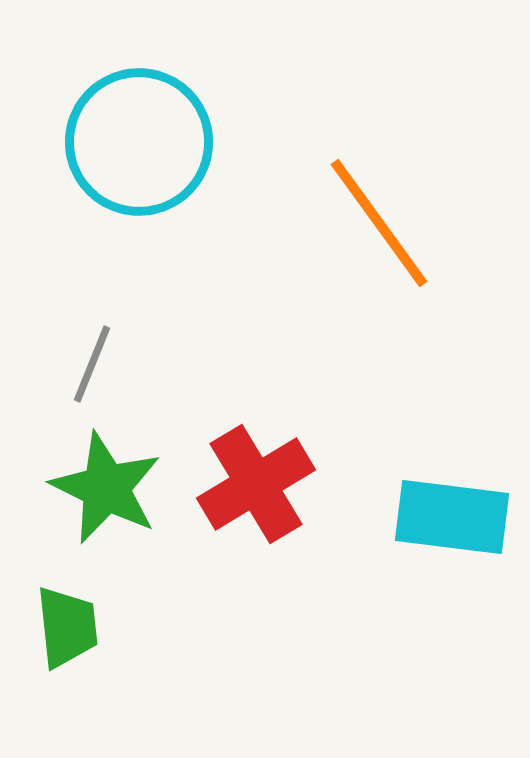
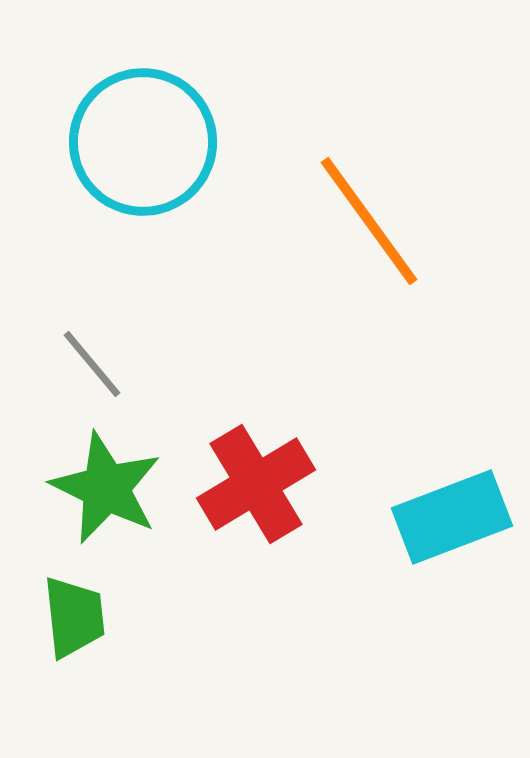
cyan circle: moved 4 px right
orange line: moved 10 px left, 2 px up
gray line: rotated 62 degrees counterclockwise
cyan rectangle: rotated 28 degrees counterclockwise
green trapezoid: moved 7 px right, 10 px up
